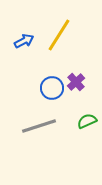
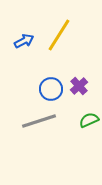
purple cross: moved 3 px right, 4 px down
blue circle: moved 1 px left, 1 px down
green semicircle: moved 2 px right, 1 px up
gray line: moved 5 px up
